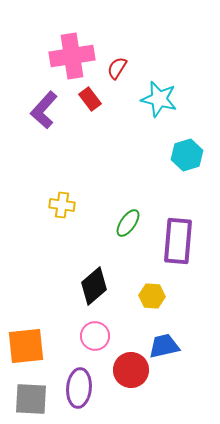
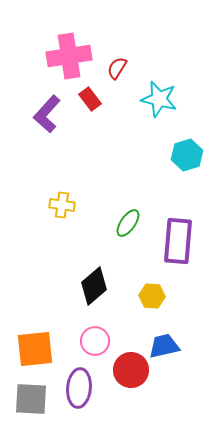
pink cross: moved 3 px left
purple L-shape: moved 3 px right, 4 px down
pink circle: moved 5 px down
orange square: moved 9 px right, 3 px down
